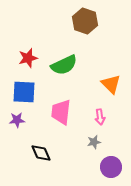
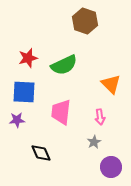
gray star: rotated 16 degrees counterclockwise
